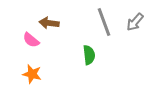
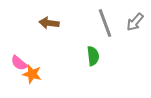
gray line: moved 1 px right, 1 px down
pink semicircle: moved 12 px left, 23 px down
green semicircle: moved 4 px right, 1 px down
